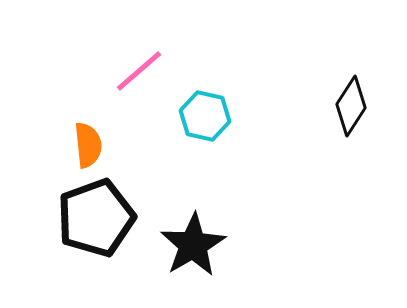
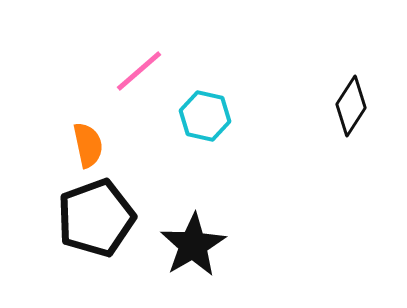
orange semicircle: rotated 6 degrees counterclockwise
